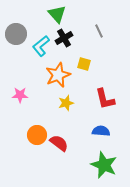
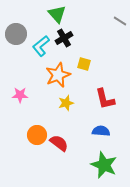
gray line: moved 21 px right, 10 px up; rotated 32 degrees counterclockwise
